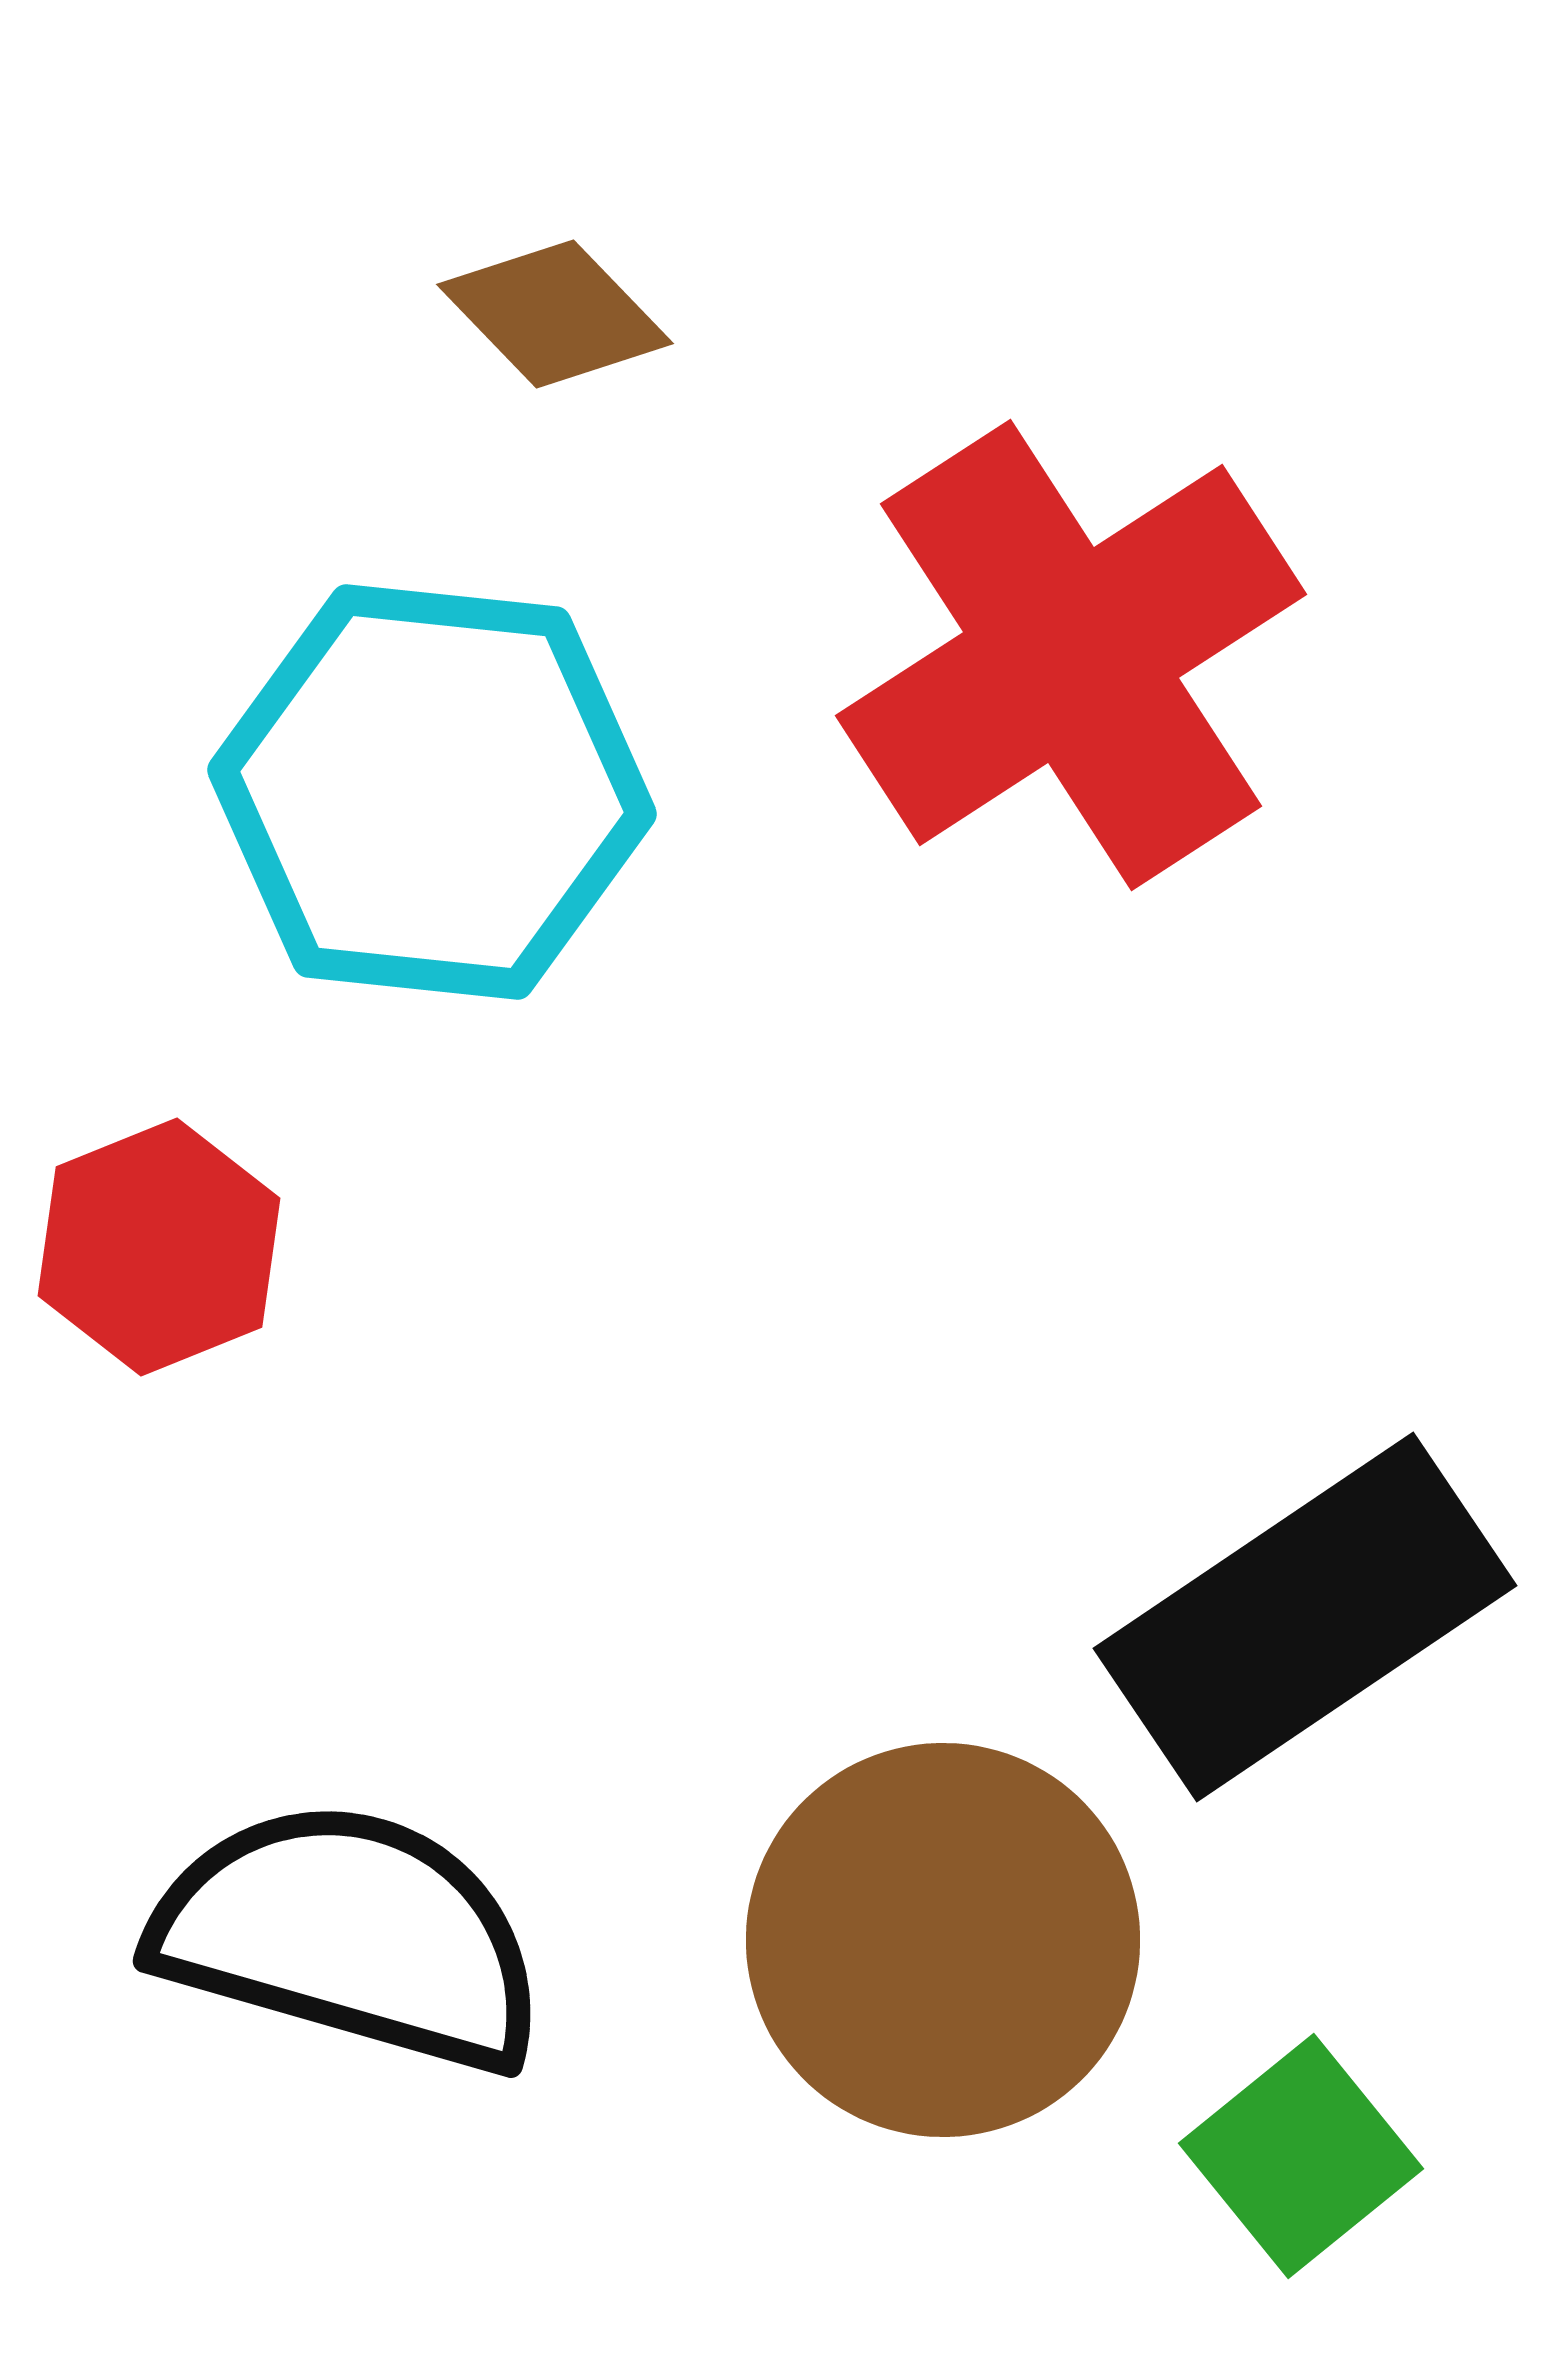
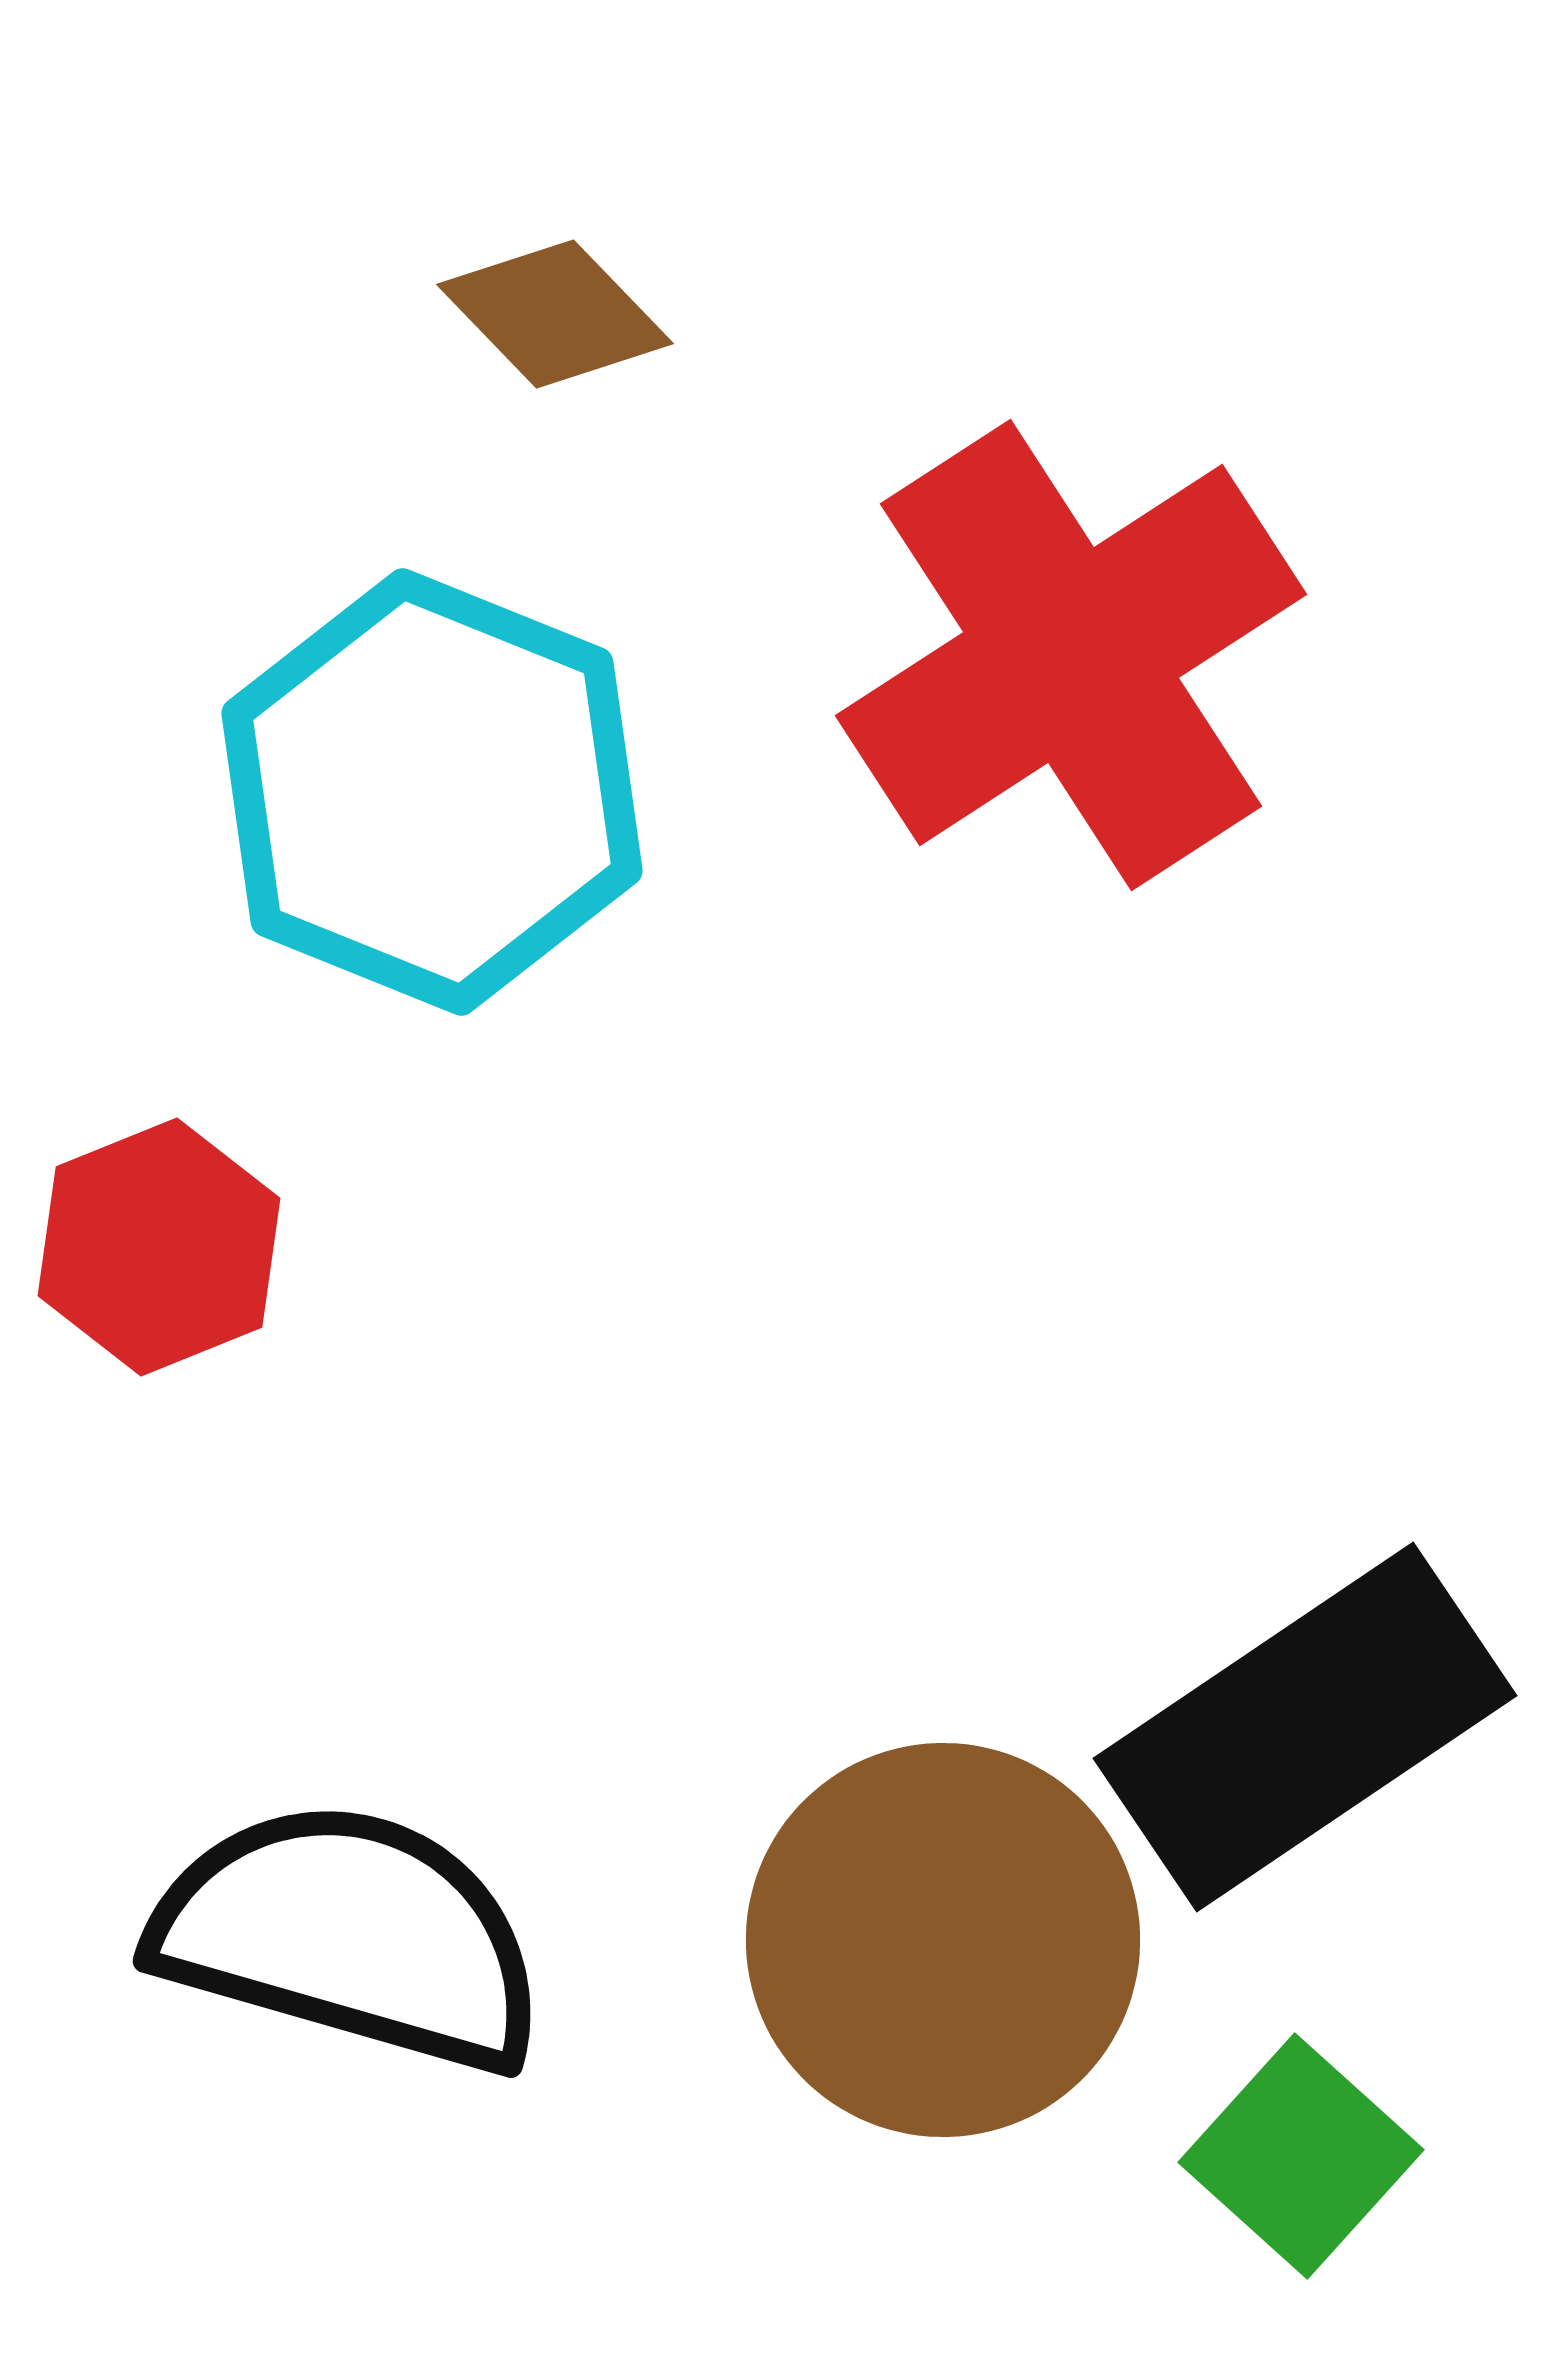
cyan hexagon: rotated 16 degrees clockwise
black rectangle: moved 110 px down
green square: rotated 9 degrees counterclockwise
